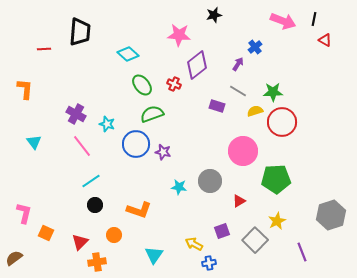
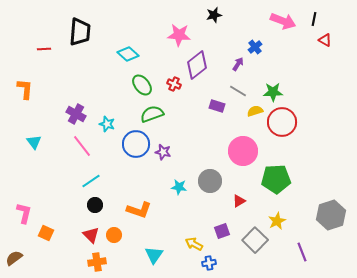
red triangle at (80, 242): moved 11 px right, 7 px up; rotated 30 degrees counterclockwise
